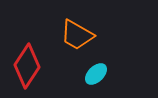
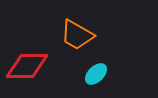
red diamond: rotated 57 degrees clockwise
